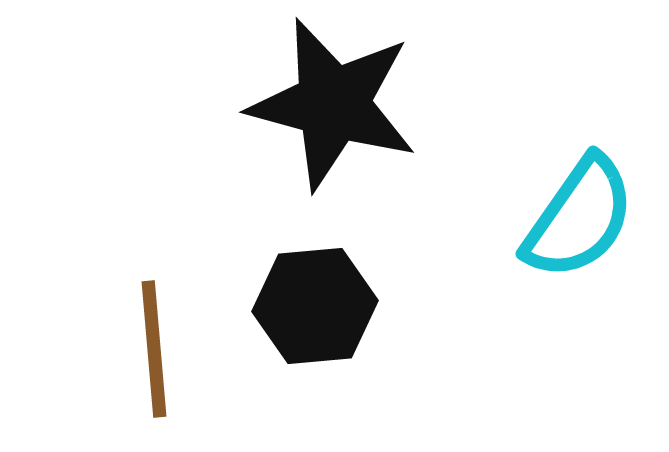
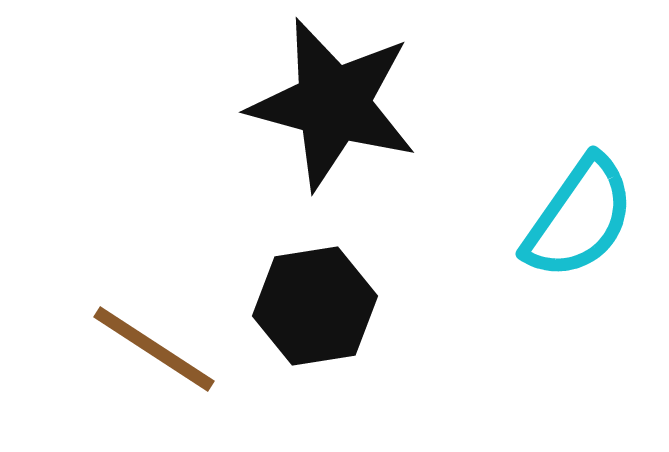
black hexagon: rotated 4 degrees counterclockwise
brown line: rotated 52 degrees counterclockwise
